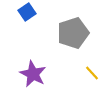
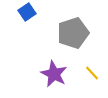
purple star: moved 21 px right
